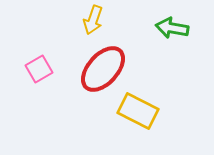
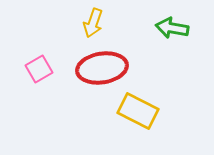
yellow arrow: moved 3 px down
red ellipse: moved 1 px left, 1 px up; rotated 39 degrees clockwise
